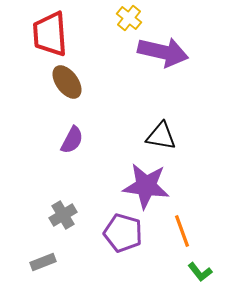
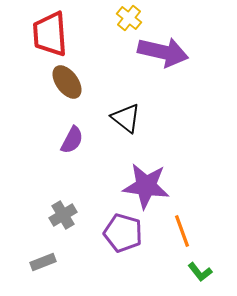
black triangle: moved 35 px left, 18 px up; rotated 28 degrees clockwise
